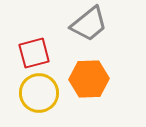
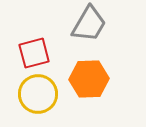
gray trapezoid: rotated 21 degrees counterclockwise
yellow circle: moved 1 px left, 1 px down
